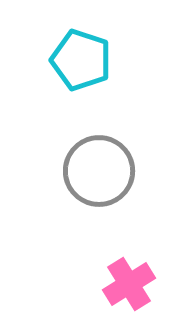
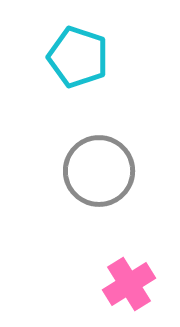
cyan pentagon: moved 3 px left, 3 px up
